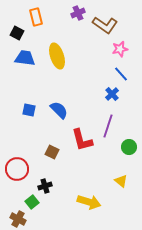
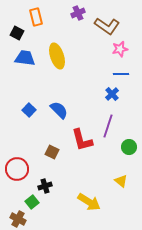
brown L-shape: moved 2 px right, 1 px down
blue line: rotated 49 degrees counterclockwise
blue square: rotated 32 degrees clockwise
yellow arrow: rotated 15 degrees clockwise
